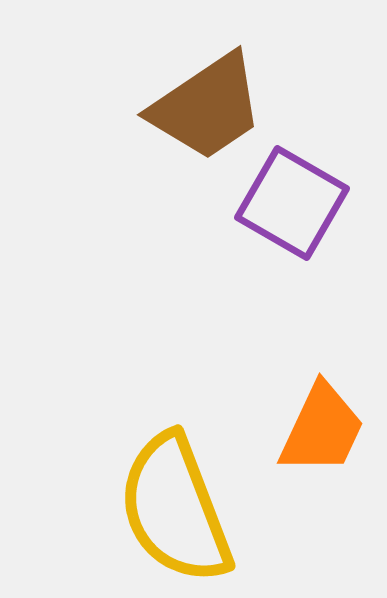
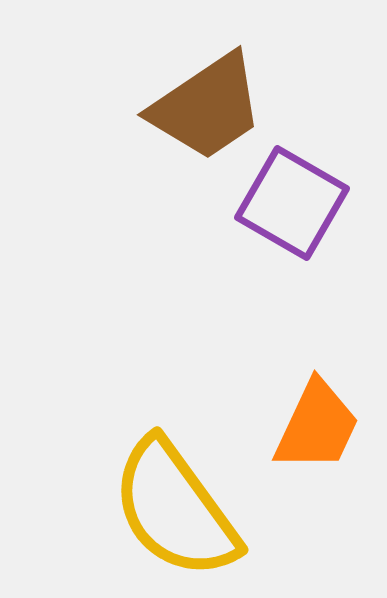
orange trapezoid: moved 5 px left, 3 px up
yellow semicircle: rotated 15 degrees counterclockwise
